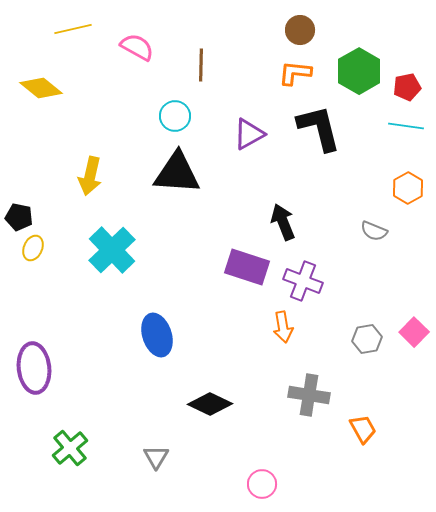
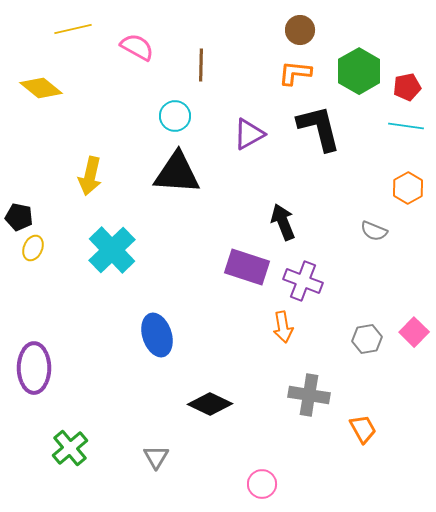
purple ellipse: rotated 6 degrees clockwise
